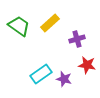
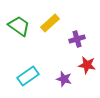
cyan rectangle: moved 13 px left, 2 px down
